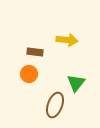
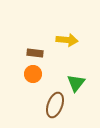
brown rectangle: moved 1 px down
orange circle: moved 4 px right
